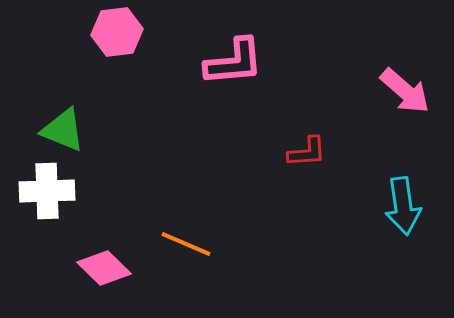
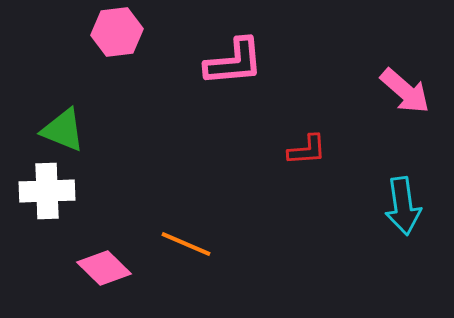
red L-shape: moved 2 px up
